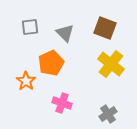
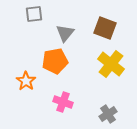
gray square: moved 4 px right, 13 px up
gray triangle: rotated 24 degrees clockwise
orange pentagon: moved 4 px right, 2 px up; rotated 15 degrees clockwise
pink cross: moved 1 px right, 1 px up
